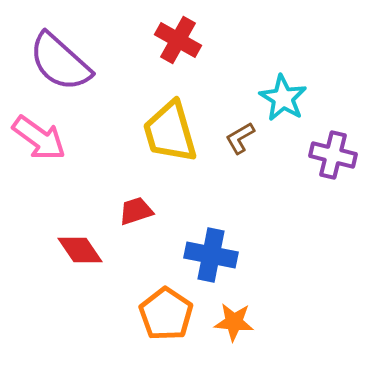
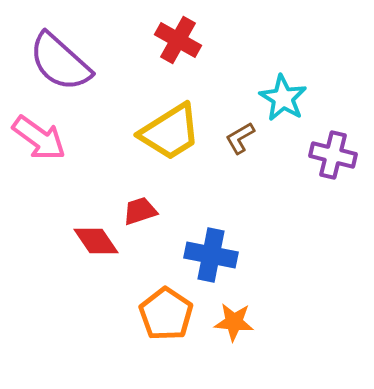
yellow trapezoid: rotated 106 degrees counterclockwise
red trapezoid: moved 4 px right
red diamond: moved 16 px right, 9 px up
